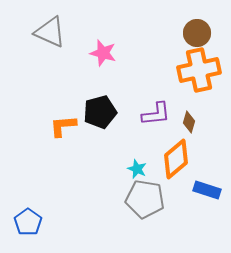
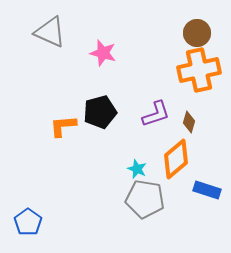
purple L-shape: rotated 12 degrees counterclockwise
